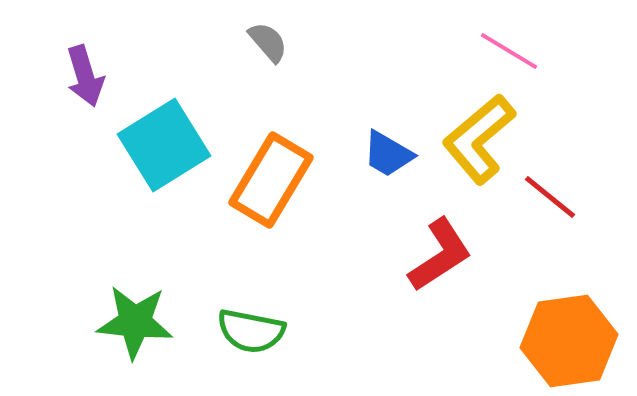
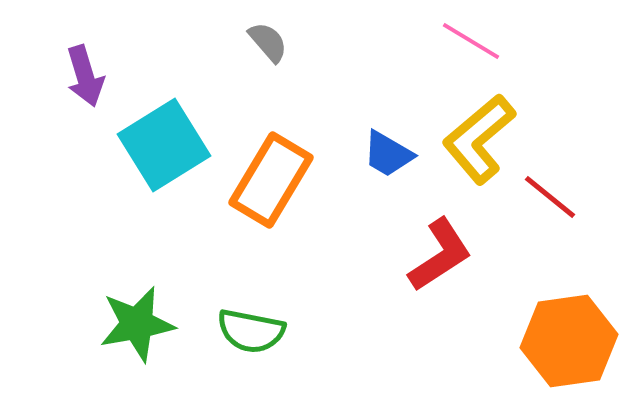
pink line: moved 38 px left, 10 px up
green star: moved 2 px right, 2 px down; rotated 16 degrees counterclockwise
